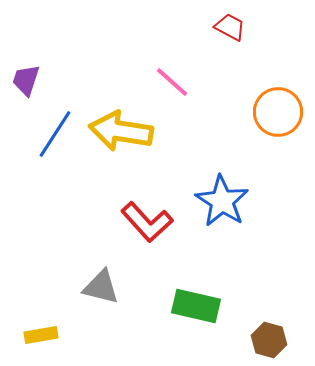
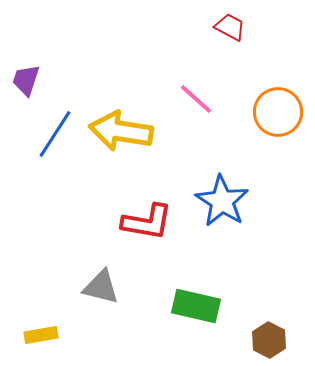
pink line: moved 24 px right, 17 px down
red L-shape: rotated 38 degrees counterclockwise
brown hexagon: rotated 12 degrees clockwise
